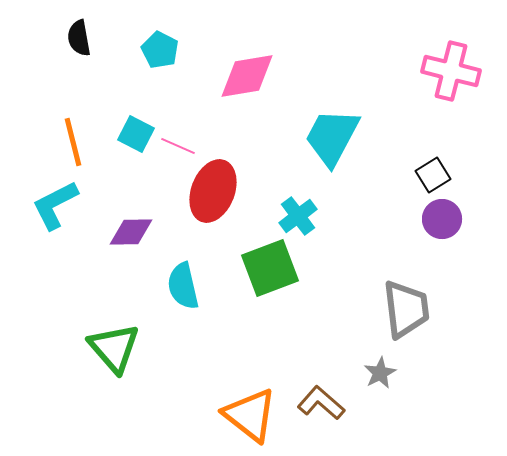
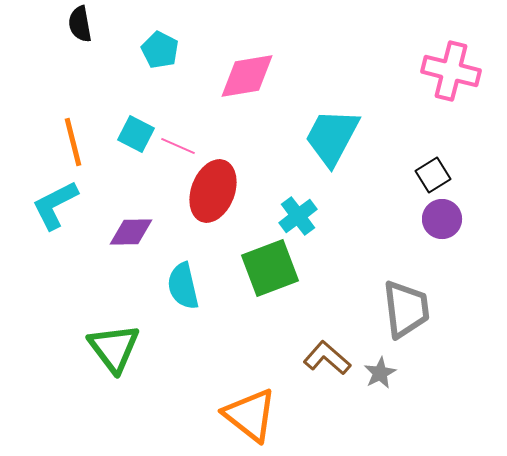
black semicircle: moved 1 px right, 14 px up
green triangle: rotated 4 degrees clockwise
brown L-shape: moved 6 px right, 45 px up
